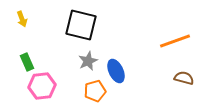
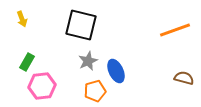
orange line: moved 11 px up
green rectangle: rotated 54 degrees clockwise
